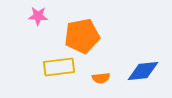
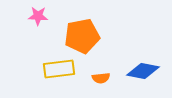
yellow rectangle: moved 2 px down
blue diamond: rotated 16 degrees clockwise
